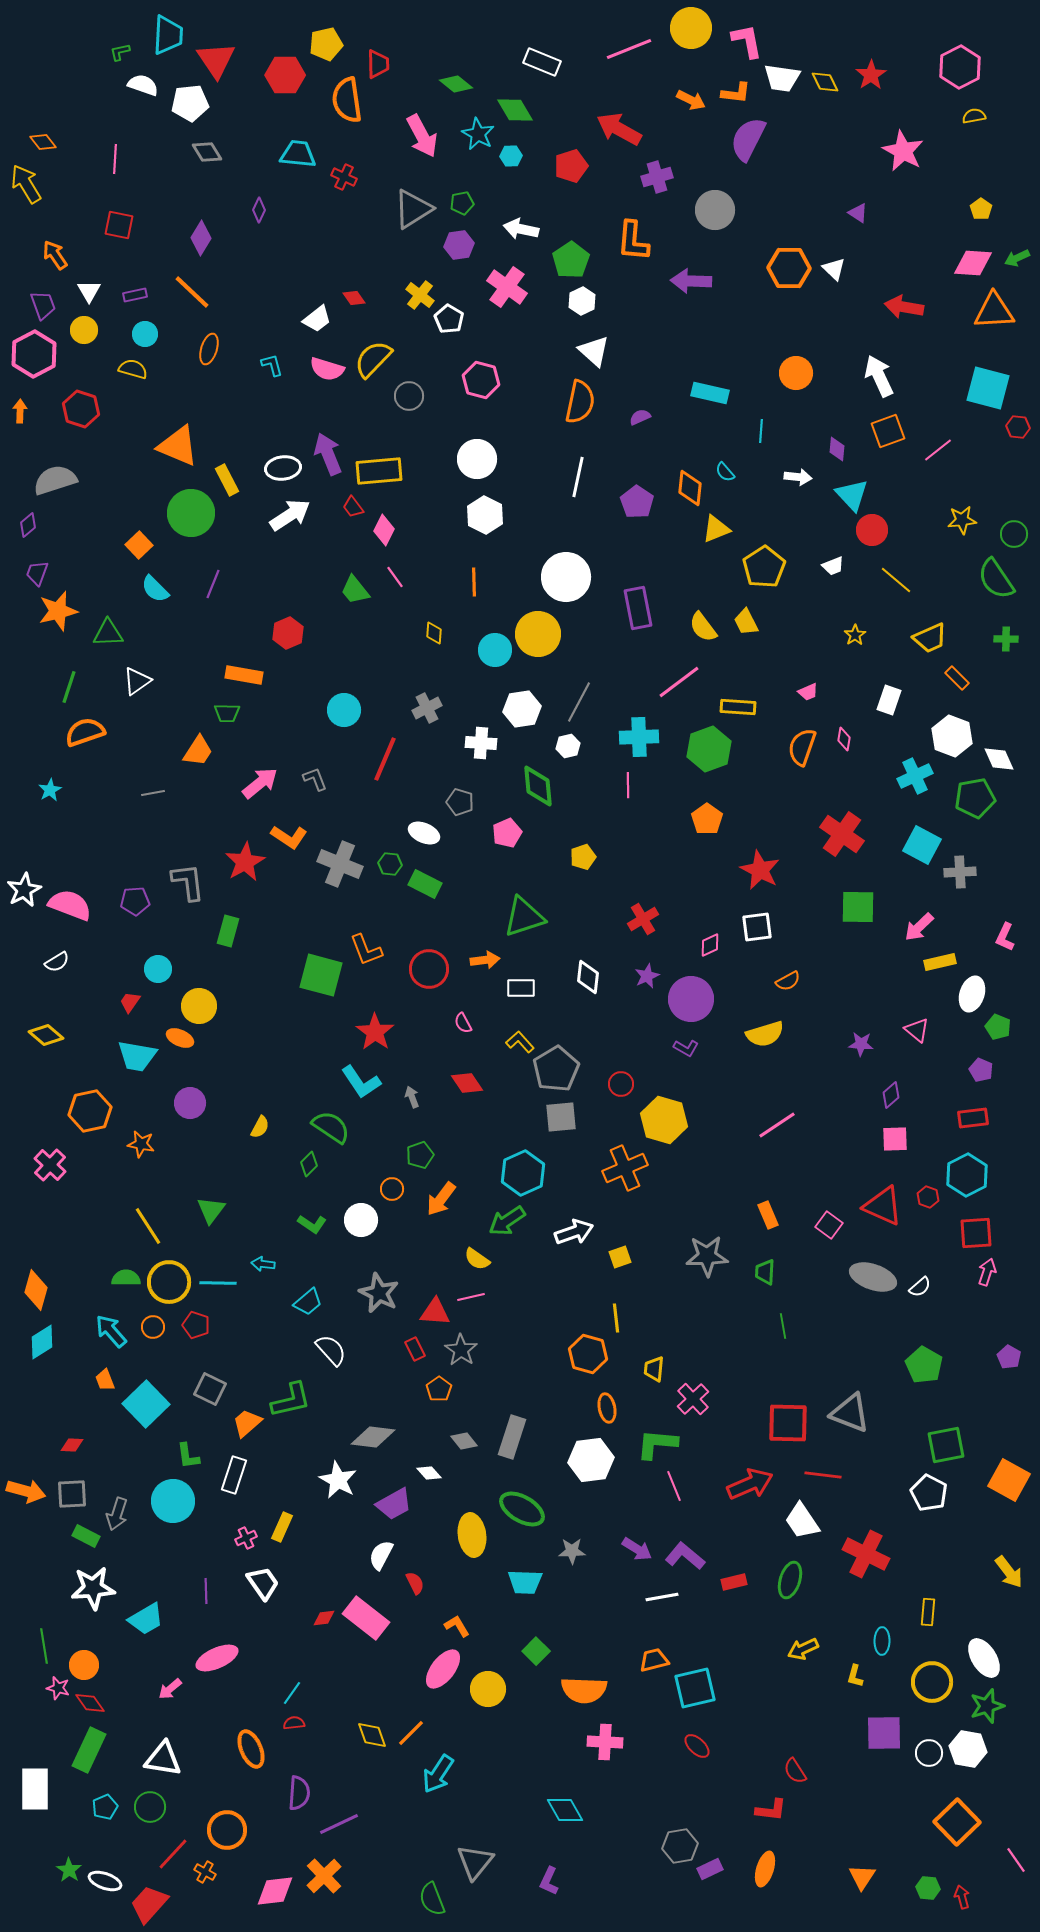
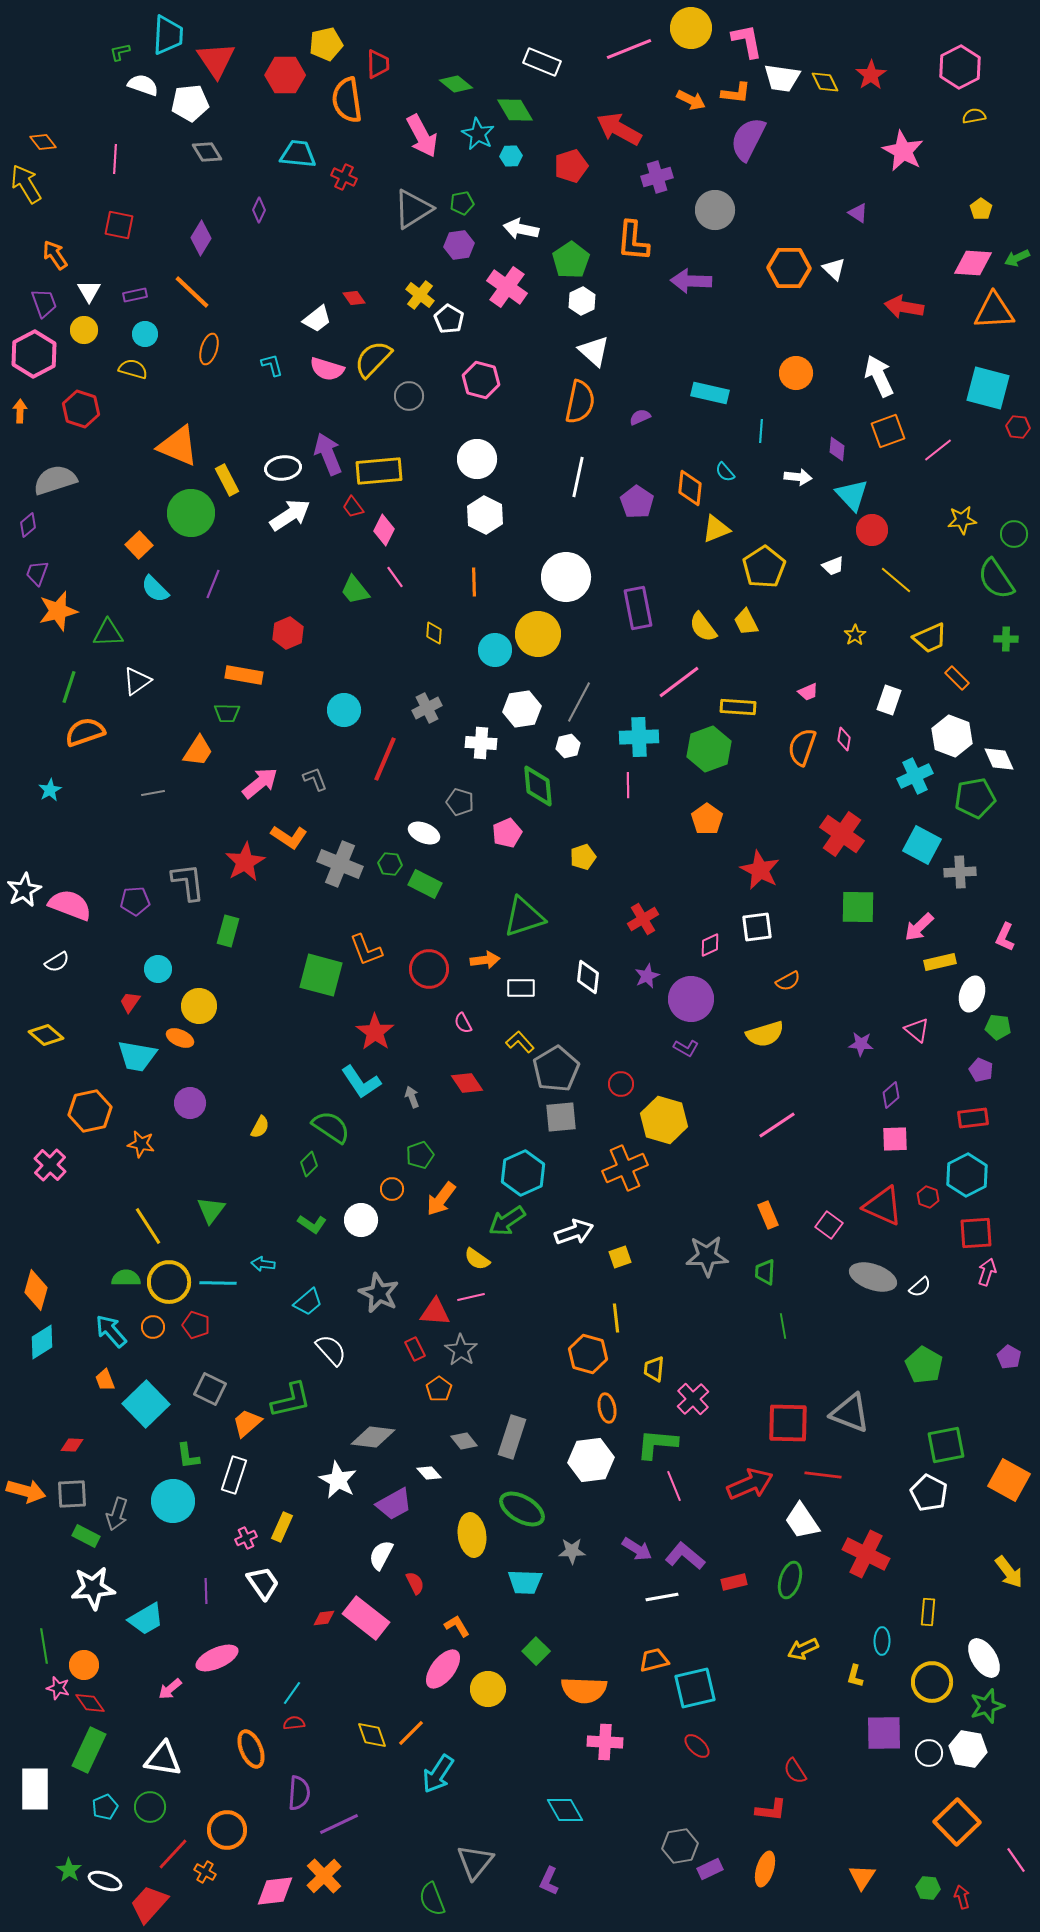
purple trapezoid at (43, 305): moved 1 px right, 2 px up
green pentagon at (998, 1027): rotated 15 degrees counterclockwise
